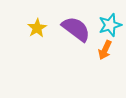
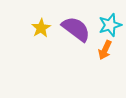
yellow star: moved 4 px right
